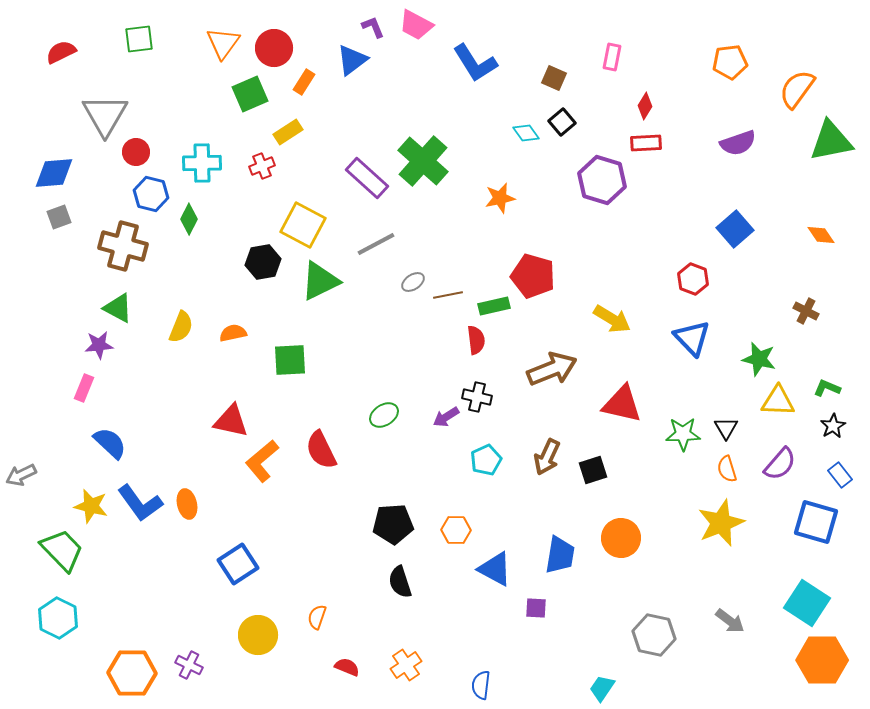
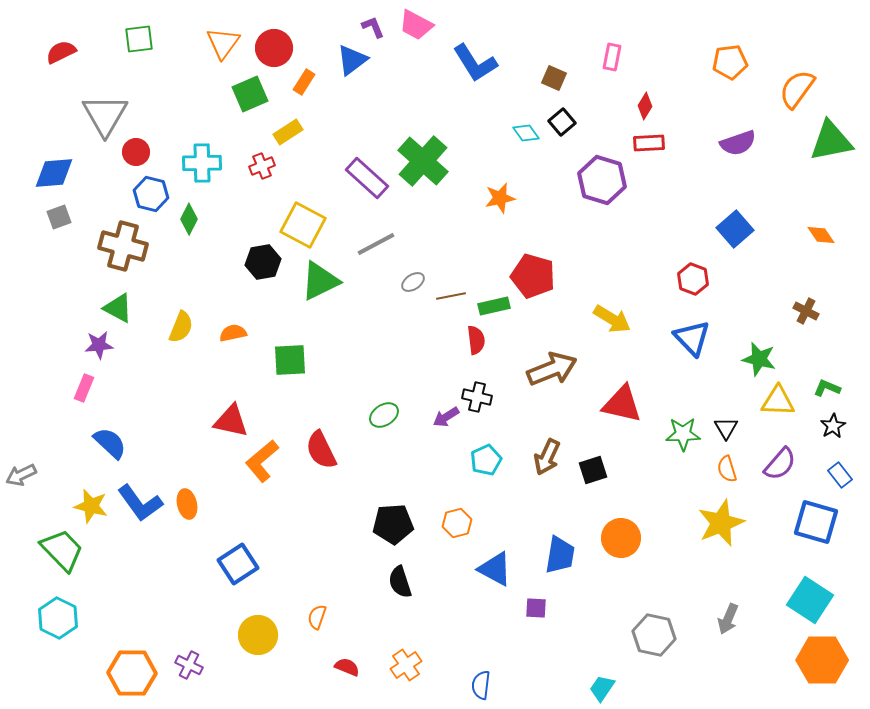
red rectangle at (646, 143): moved 3 px right
brown line at (448, 295): moved 3 px right, 1 px down
orange hexagon at (456, 530): moved 1 px right, 7 px up; rotated 16 degrees counterclockwise
cyan square at (807, 603): moved 3 px right, 3 px up
gray arrow at (730, 621): moved 2 px left, 2 px up; rotated 76 degrees clockwise
